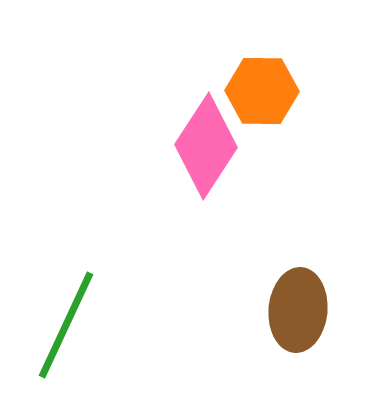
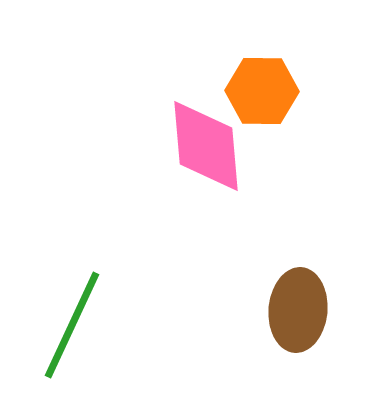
pink diamond: rotated 38 degrees counterclockwise
green line: moved 6 px right
